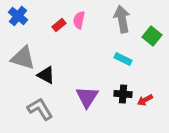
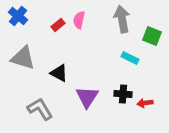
red rectangle: moved 1 px left
green square: rotated 18 degrees counterclockwise
cyan rectangle: moved 7 px right, 1 px up
black triangle: moved 13 px right, 2 px up
red arrow: moved 3 px down; rotated 21 degrees clockwise
